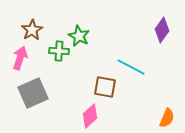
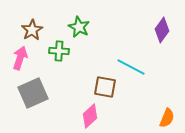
green star: moved 9 px up
